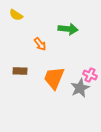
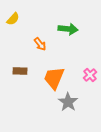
yellow semicircle: moved 3 px left, 4 px down; rotated 80 degrees counterclockwise
pink cross: rotated 24 degrees clockwise
gray star: moved 12 px left, 14 px down; rotated 12 degrees counterclockwise
